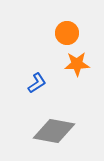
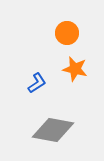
orange star: moved 2 px left, 5 px down; rotated 15 degrees clockwise
gray diamond: moved 1 px left, 1 px up
